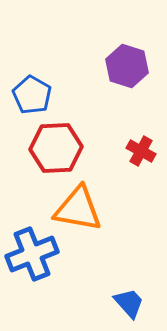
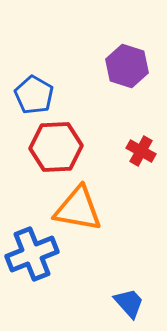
blue pentagon: moved 2 px right
red hexagon: moved 1 px up
